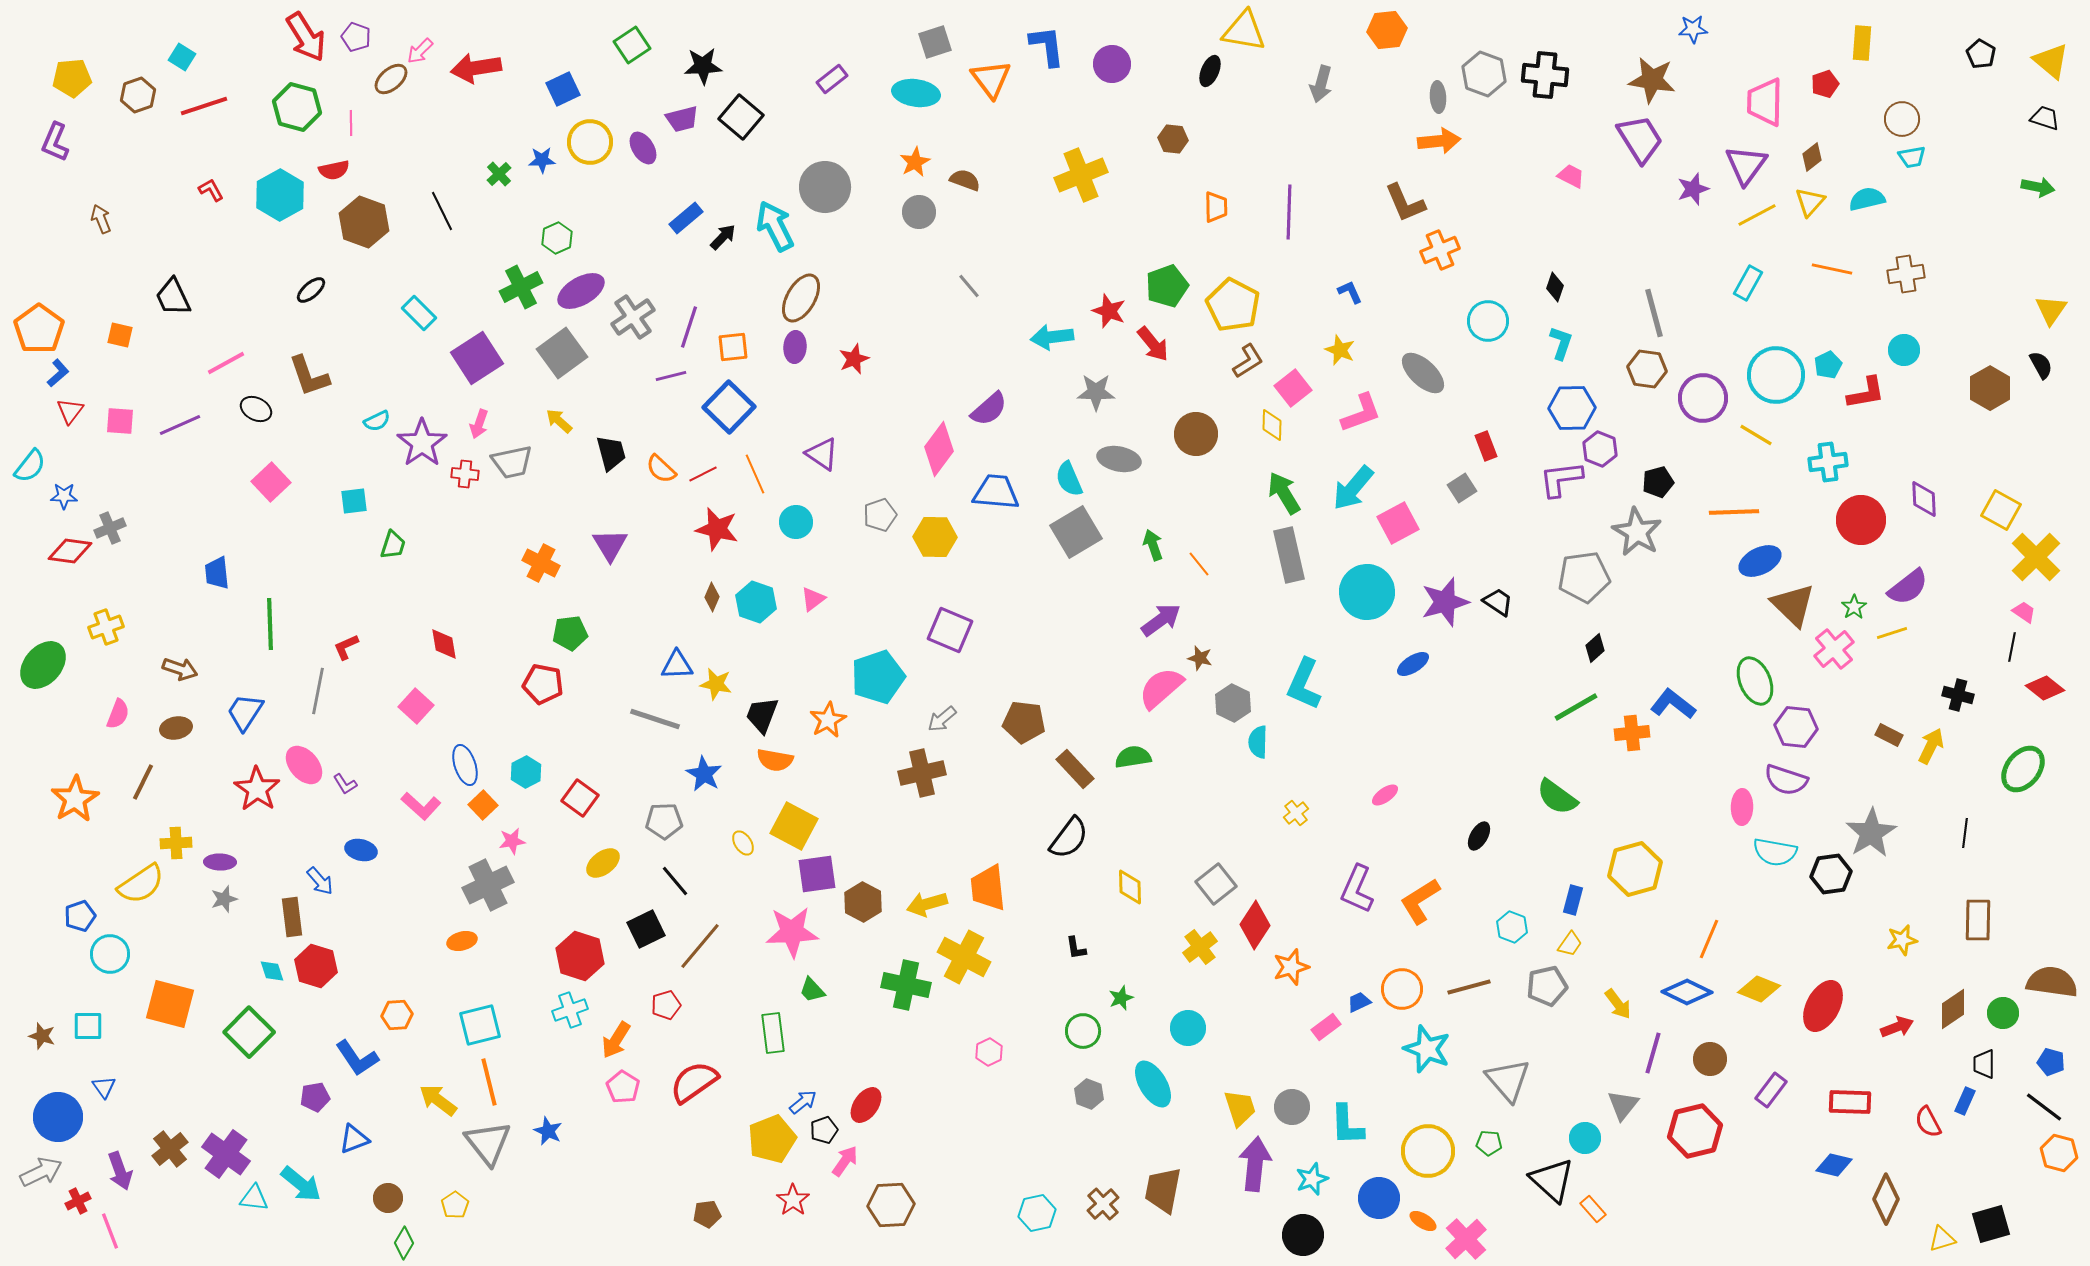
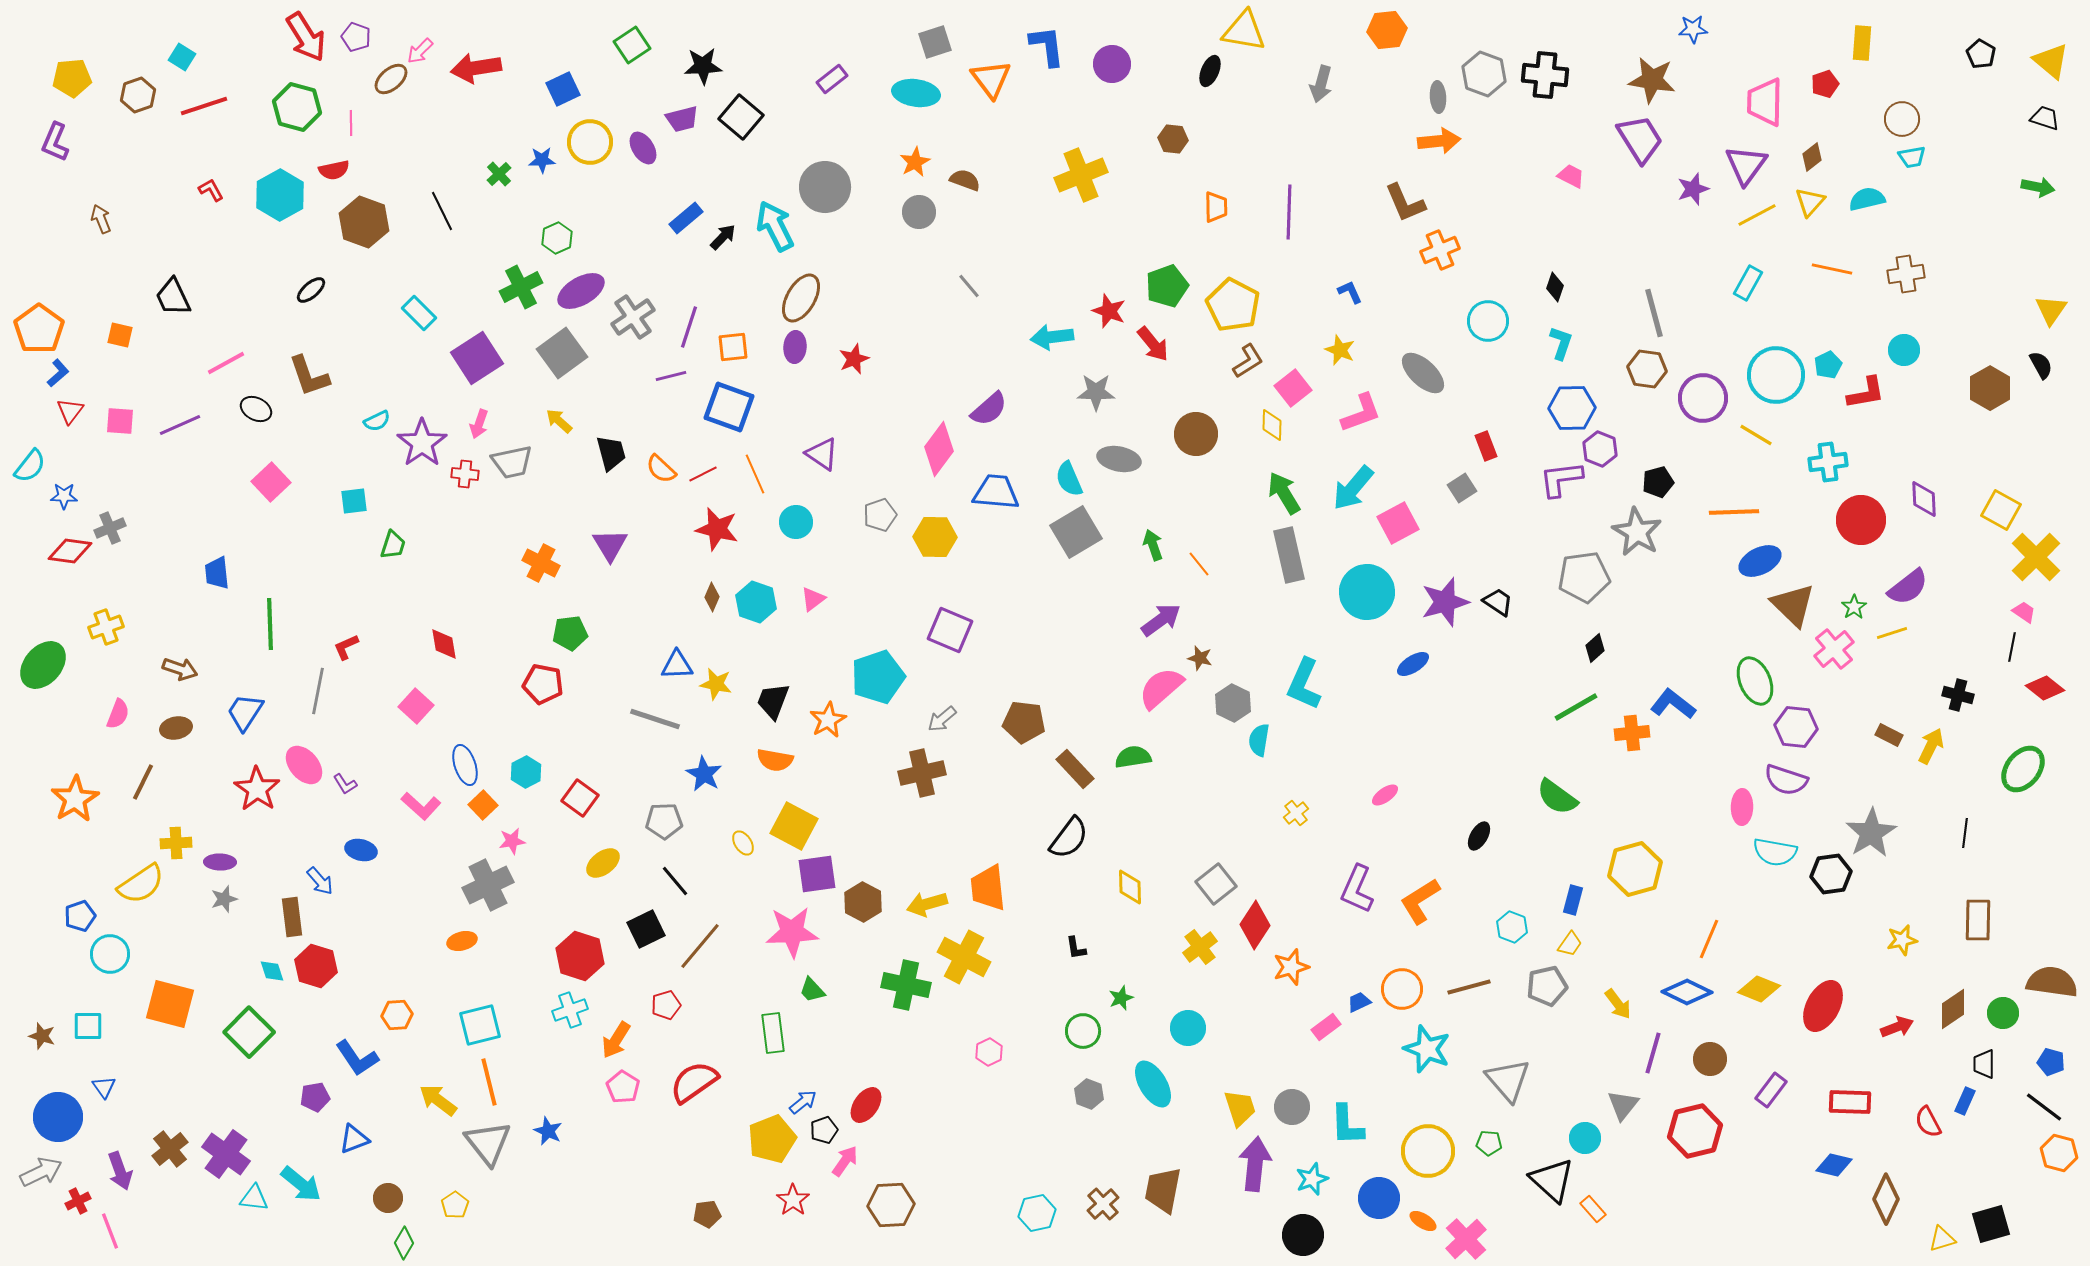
blue square at (729, 407): rotated 24 degrees counterclockwise
black trapezoid at (762, 715): moved 11 px right, 14 px up
cyan semicircle at (1258, 742): moved 1 px right, 2 px up; rotated 8 degrees clockwise
